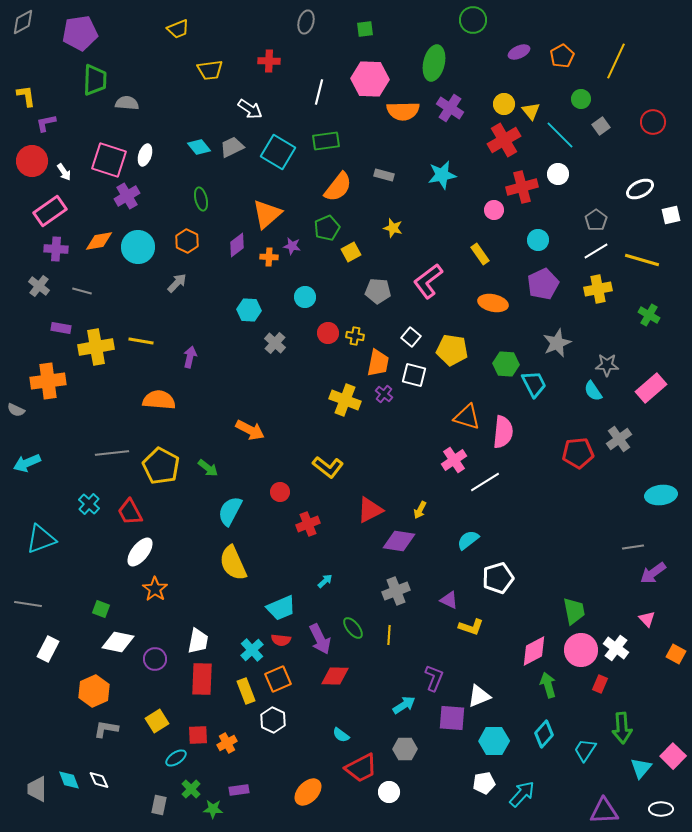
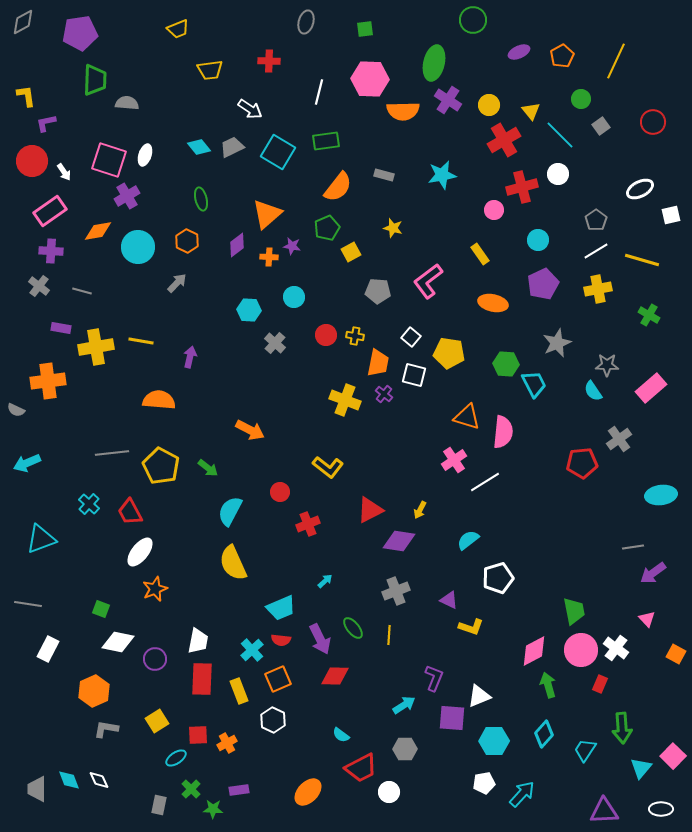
yellow circle at (504, 104): moved 15 px left, 1 px down
purple cross at (450, 108): moved 2 px left, 8 px up
orange diamond at (99, 241): moved 1 px left, 10 px up
purple cross at (56, 249): moved 5 px left, 2 px down
cyan circle at (305, 297): moved 11 px left
red circle at (328, 333): moved 2 px left, 2 px down
yellow pentagon at (452, 350): moved 3 px left, 3 px down
red pentagon at (578, 453): moved 4 px right, 10 px down
orange star at (155, 589): rotated 15 degrees clockwise
yellow rectangle at (246, 691): moved 7 px left
